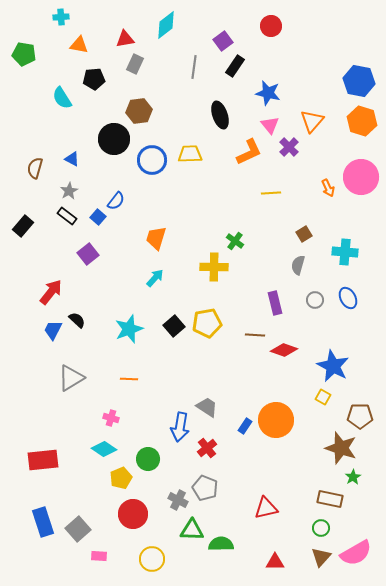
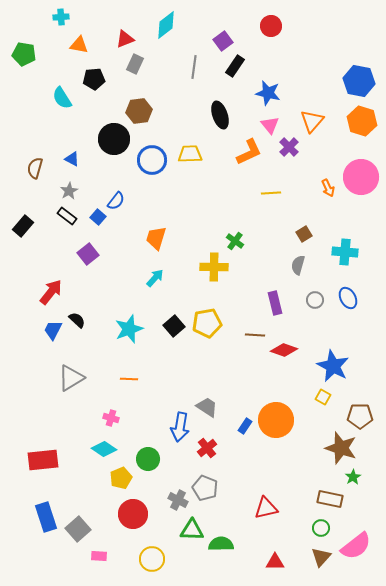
red triangle at (125, 39): rotated 12 degrees counterclockwise
blue rectangle at (43, 522): moved 3 px right, 5 px up
pink semicircle at (356, 553): moved 7 px up; rotated 8 degrees counterclockwise
